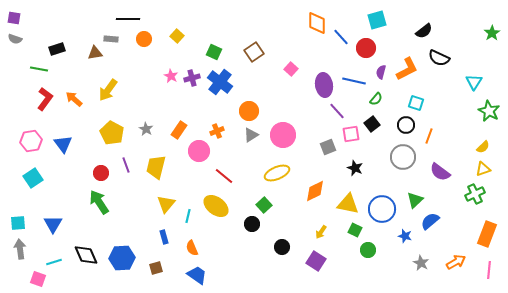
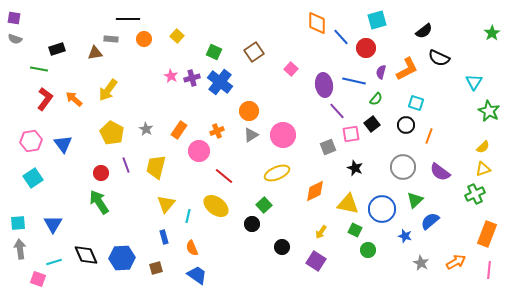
gray circle at (403, 157): moved 10 px down
